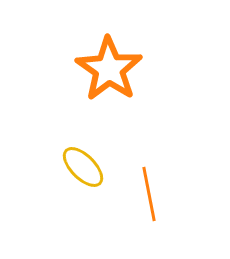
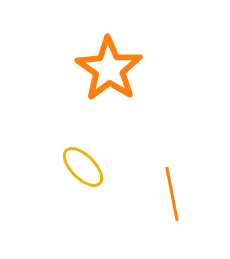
orange line: moved 23 px right
